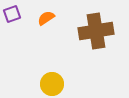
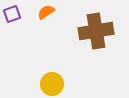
orange semicircle: moved 6 px up
